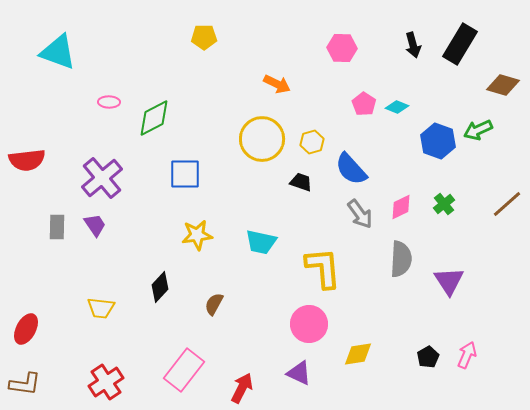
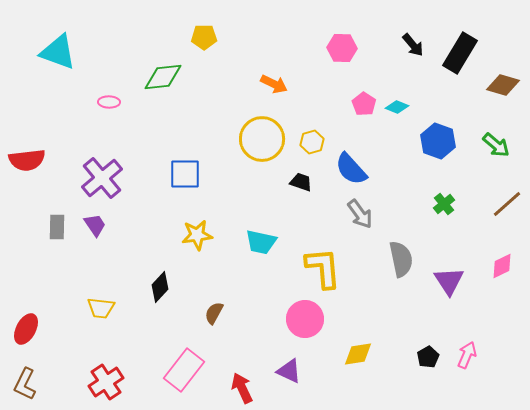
black rectangle at (460, 44): moved 9 px down
black arrow at (413, 45): rotated 25 degrees counterclockwise
orange arrow at (277, 84): moved 3 px left
green diamond at (154, 118): moved 9 px right, 41 px up; rotated 21 degrees clockwise
green arrow at (478, 130): moved 18 px right, 15 px down; rotated 116 degrees counterclockwise
pink diamond at (401, 207): moved 101 px right, 59 px down
gray semicircle at (401, 259): rotated 15 degrees counterclockwise
brown semicircle at (214, 304): moved 9 px down
pink circle at (309, 324): moved 4 px left, 5 px up
purple triangle at (299, 373): moved 10 px left, 2 px up
brown L-shape at (25, 384): rotated 108 degrees clockwise
red arrow at (242, 388): rotated 52 degrees counterclockwise
